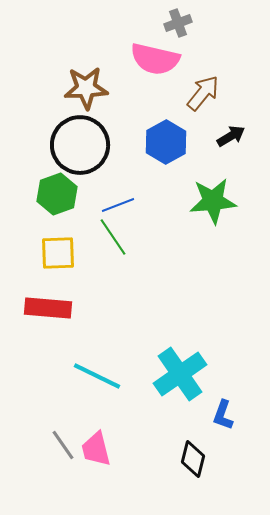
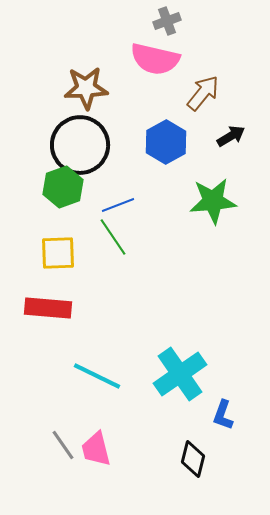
gray cross: moved 11 px left, 2 px up
green hexagon: moved 6 px right, 7 px up
